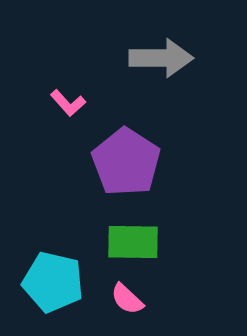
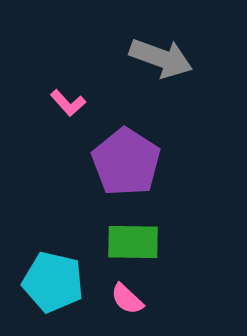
gray arrow: rotated 20 degrees clockwise
